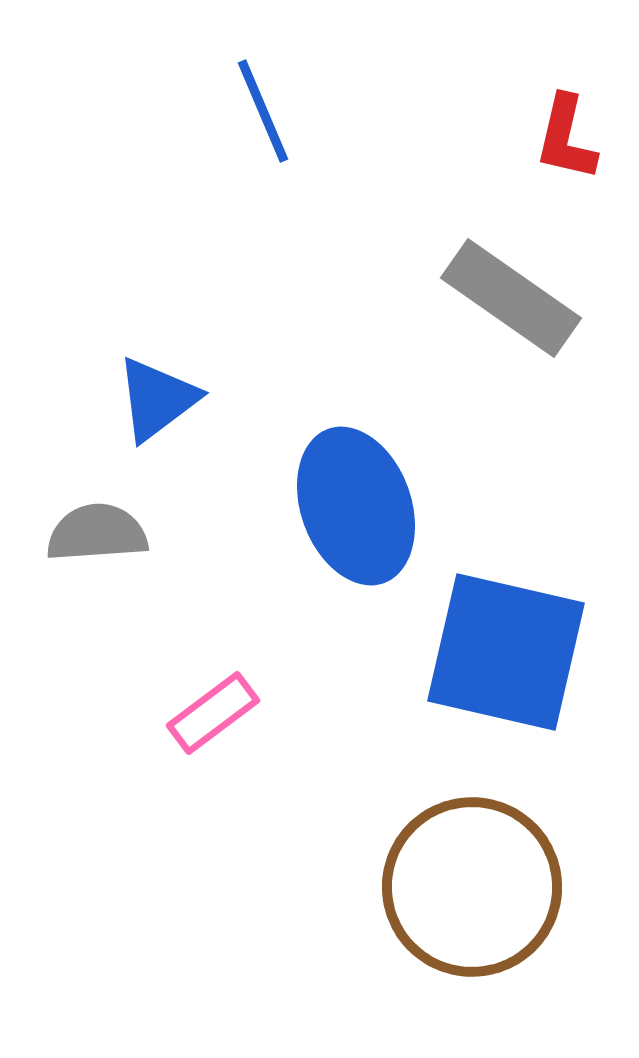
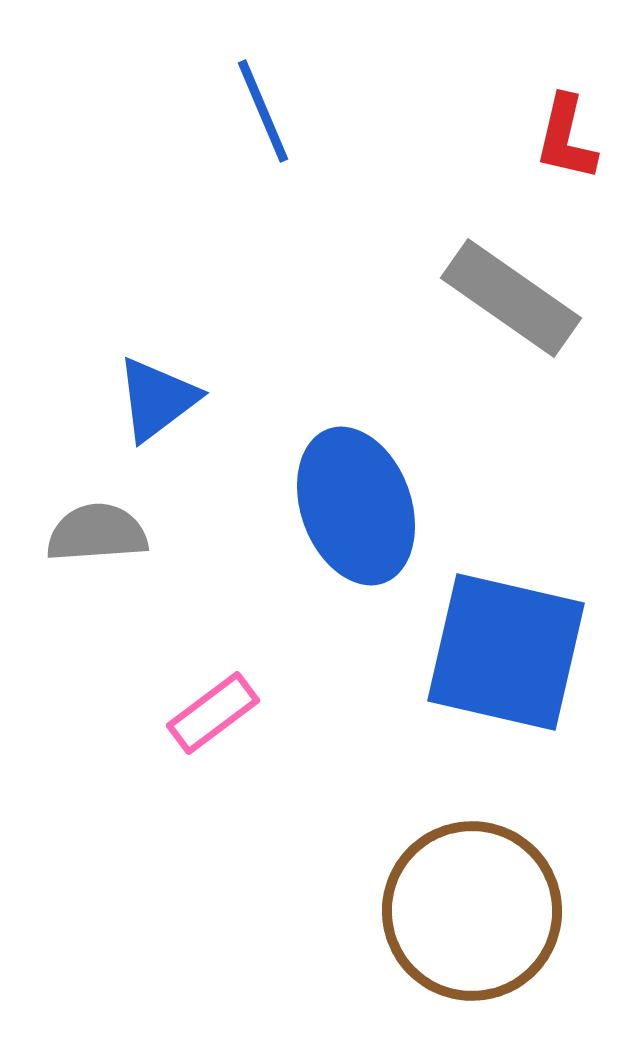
brown circle: moved 24 px down
